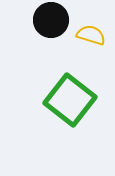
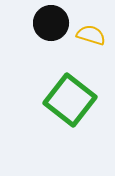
black circle: moved 3 px down
